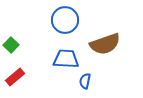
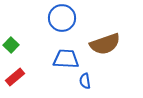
blue circle: moved 3 px left, 2 px up
blue semicircle: rotated 21 degrees counterclockwise
